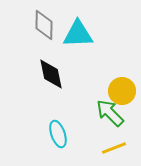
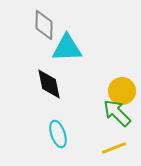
cyan triangle: moved 11 px left, 14 px down
black diamond: moved 2 px left, 10 px down
green arrow: moved 7 px right
